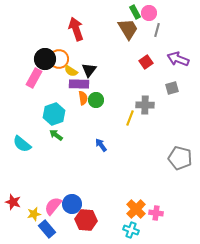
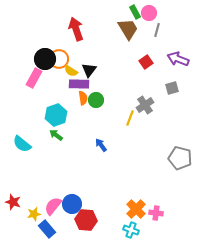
gray cross: rotated 36 degrees counterclockwise
cyan hexagon: moved 2 px right, 1 px down
